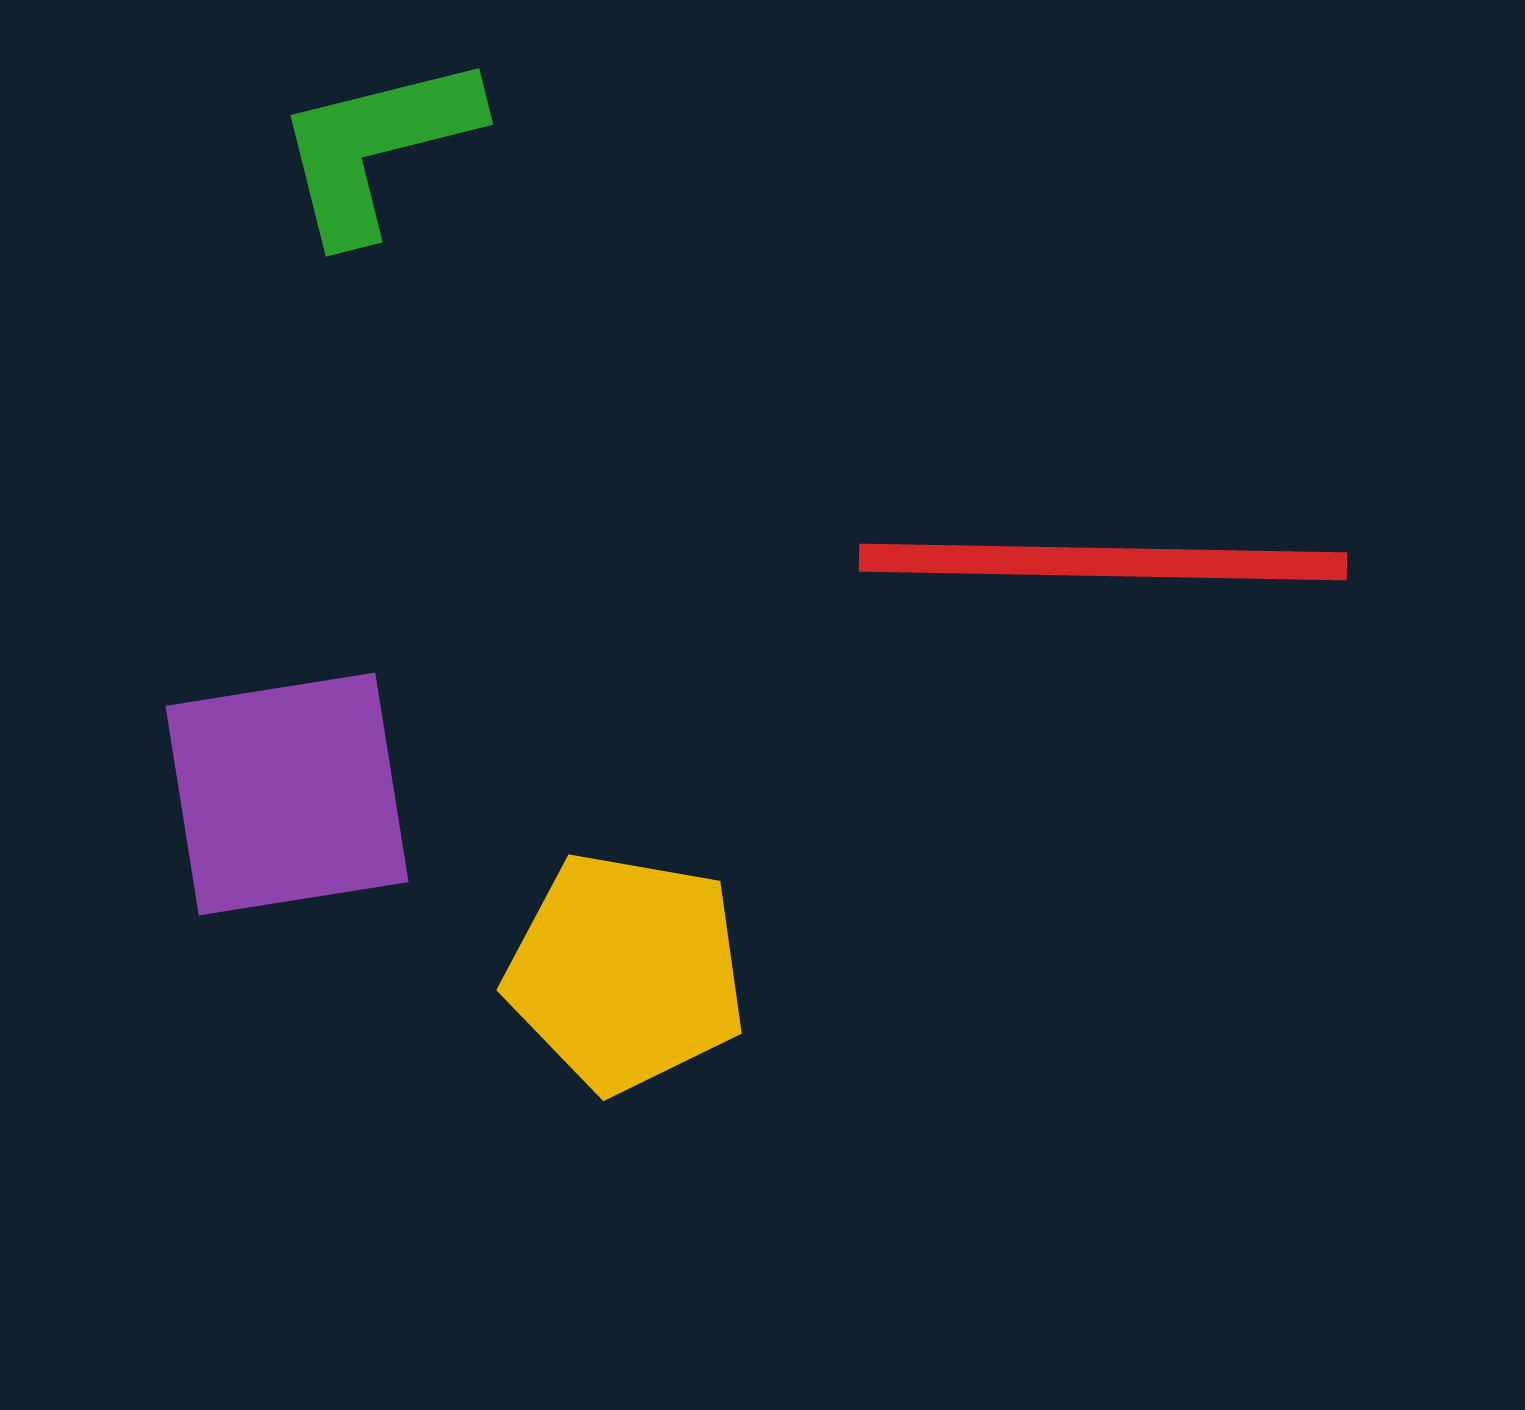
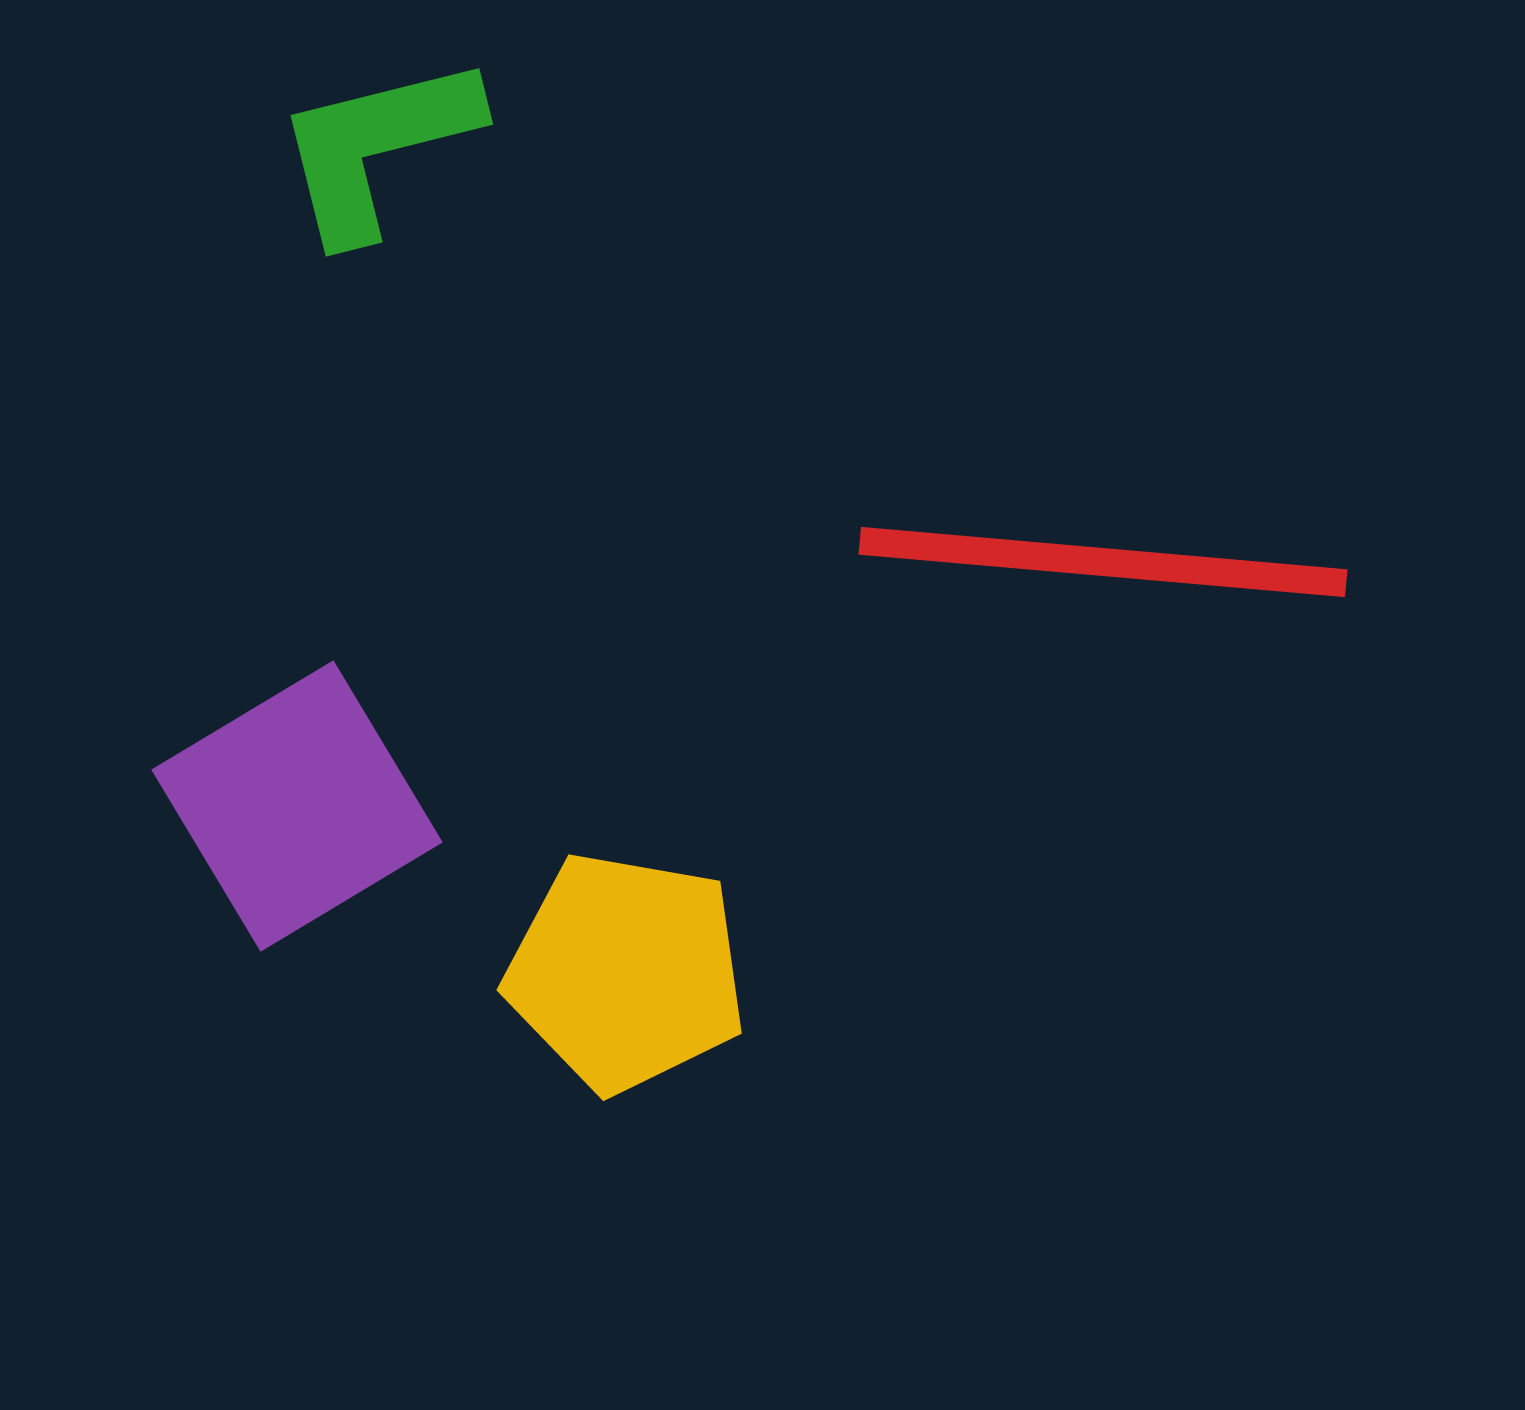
red line: rotated 4 degrees clockwise
purple square: moved 10 px right, 12 px down; rotated 22 degrees counterclockwise
